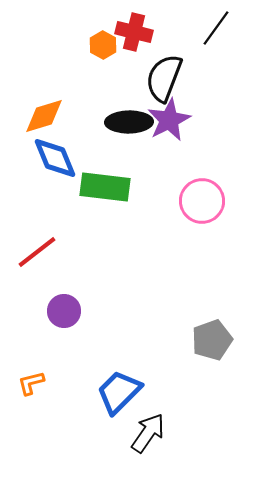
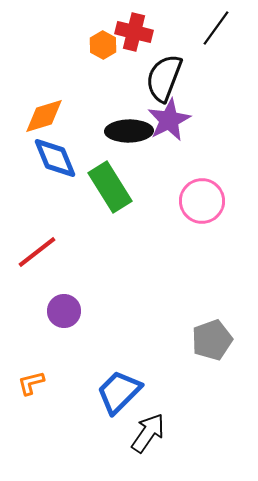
black ellipse: moved 9 px down
green rectangle: moved 5 px right; rotated 51 degrees clockwise
